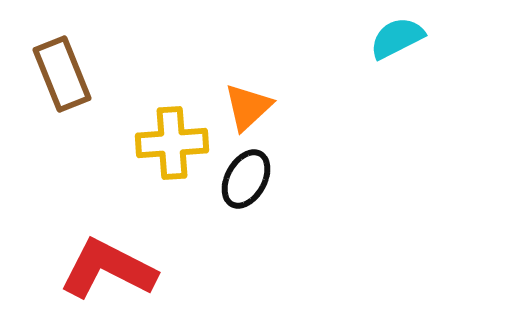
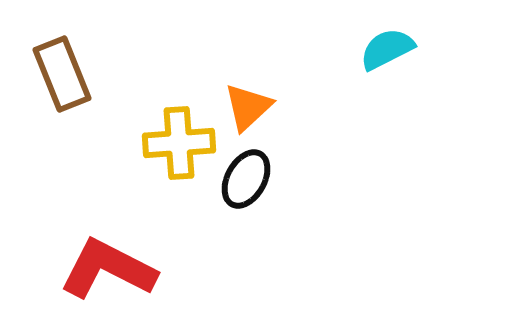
cyan semicircle: moved 10 px left, 11 px down
yellow cross: moved 7 px right
